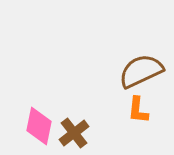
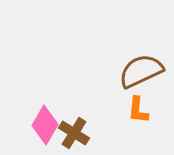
pink diamond: moved 6 px right, 1 px up; rotated 18 degrees clockwise
brown cross: rotated 20 degrees counterclockwise
